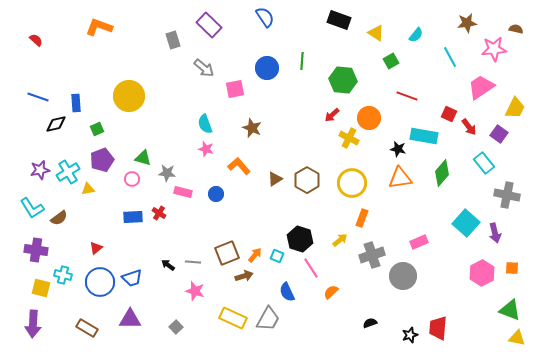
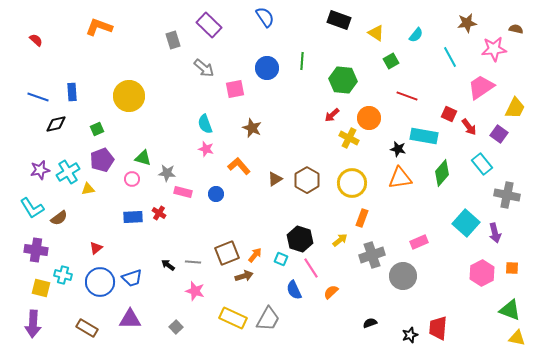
blue rectangle at (76, 103): moved 4 px left, 11 px up
cyan rectangle at (484, 163): moved 2 px left, 1 px down
cyan square at (277, 256): moved 4 px right, 3 px down
blue semicircle at (287, 292): moved 7 px right, 2 px up
